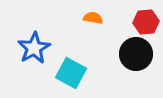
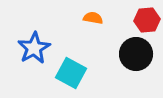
red hexagon: moved 1 px right, 2 px up
